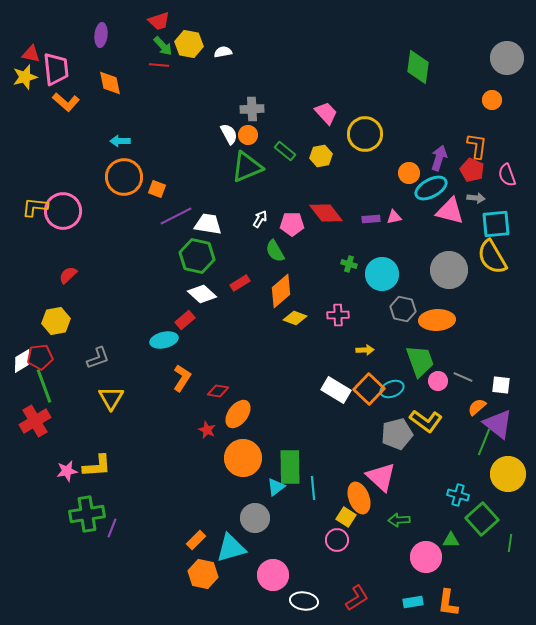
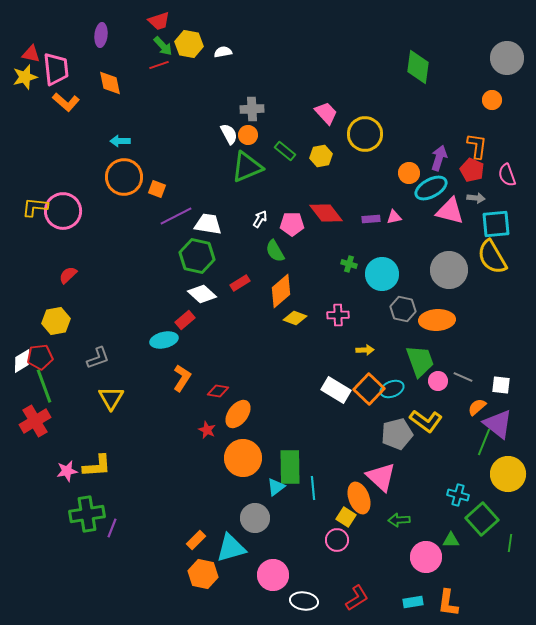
red line at (159, 65): rotated 24 degrees counterclockwise
